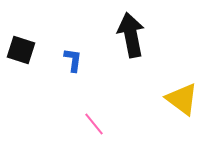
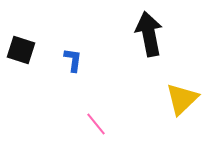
black arrow: moved 18 px right, 1 px up
yellow triangle: rotated 39 degrees clockwise
pink line: moved 2 px right
